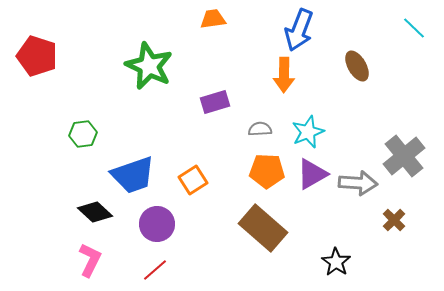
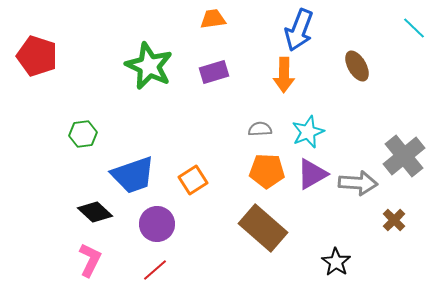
purple rectangle: moved 1 px left, 30 px up
